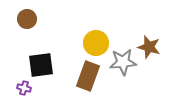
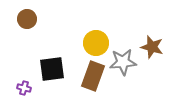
brown star: moved 3 px right
black square: moved 11 px right, 4 px down
brown rectangle: moved 5 px right
